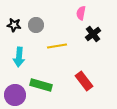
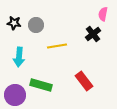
pink semicircle: moved 22 px right, 1 px down
black star: moved 2 px up
